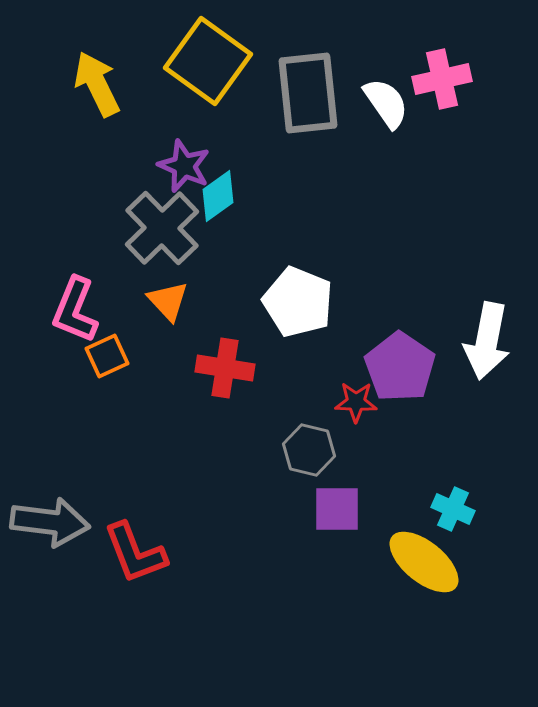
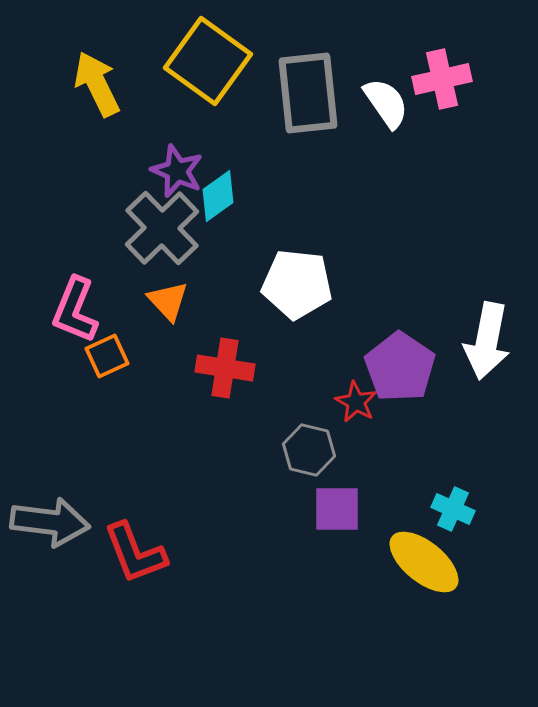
purple star: moved 7 px left, 5 px down
white pentagon: moved 1 px left, 18 px up; rotated 16 degrees counterclockwise
red star: rotated 27 degrees clockwise
